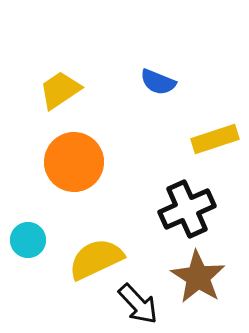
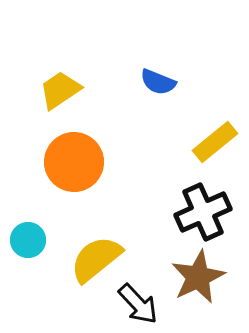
yellow rectangle: moved 3 px down; rotated 21 degrees counterclockwise
black cross: moved 16 px right, 3 px down
yellow semicircle: rotated 14 degrees counterclockwise
brown star: rotated 14 degrees clockwise
